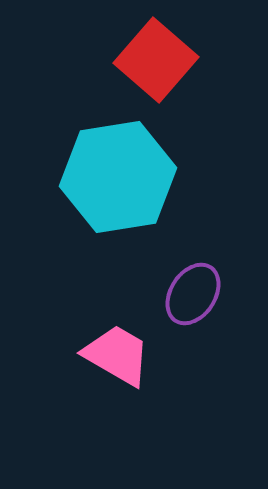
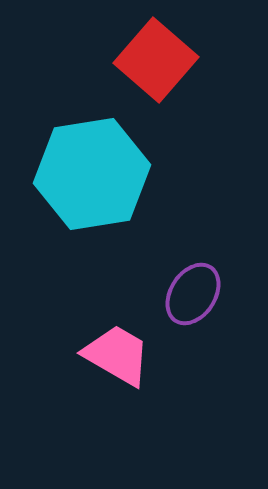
cyan hexagon: moved 26 px left, 3 px up
